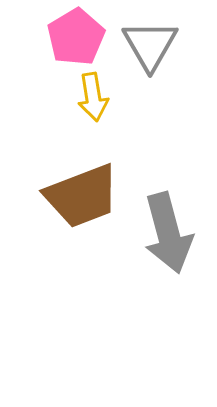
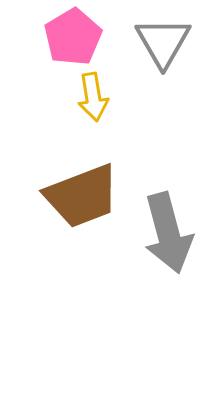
pink pentagon: moved 3 px left
gray triangle: moved 13 px right, 3 px up
